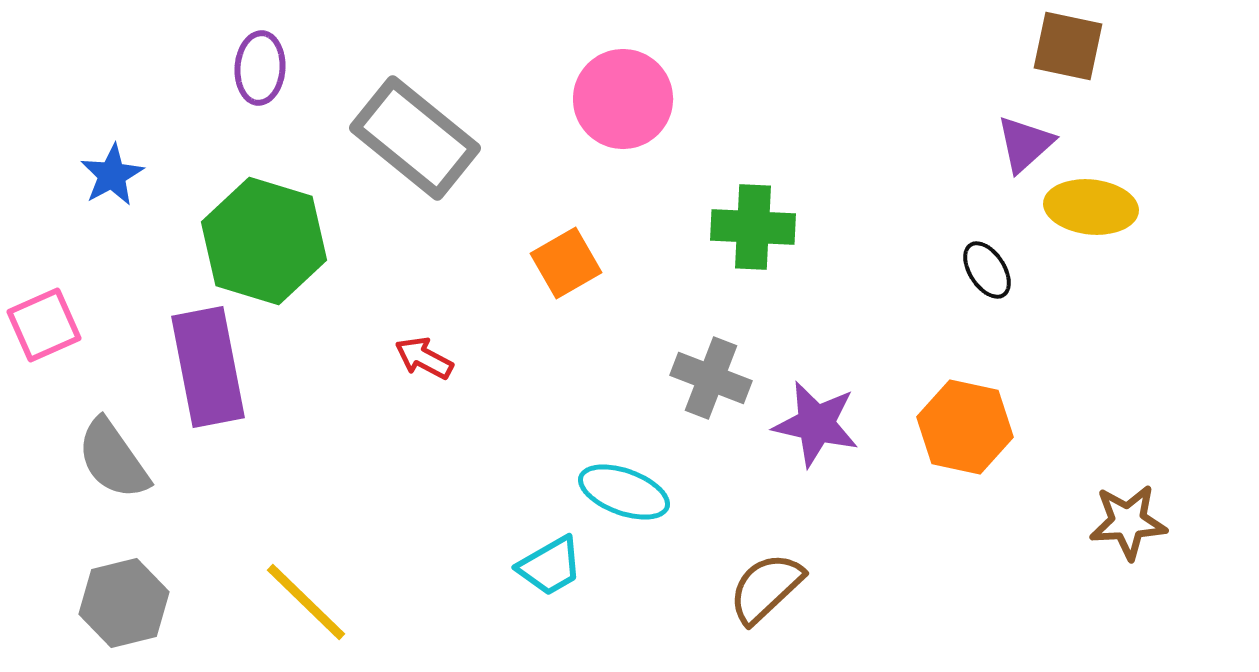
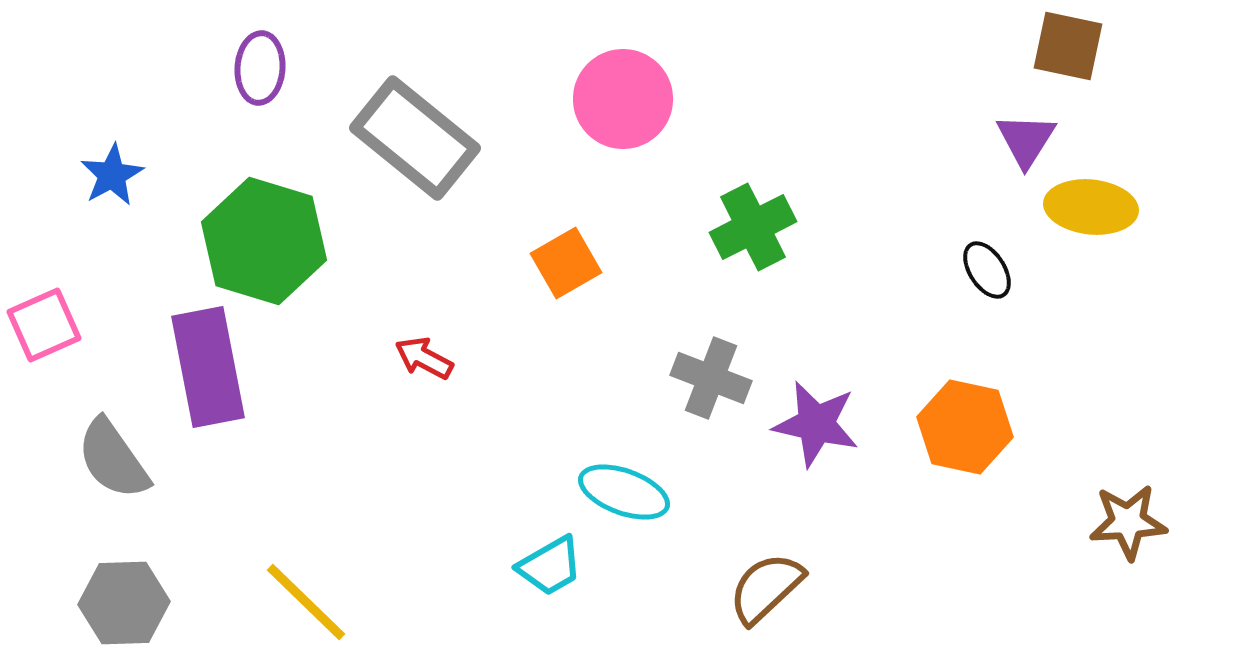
purple triangle: moved 1 px right, 4 px up; rotated 16 degrees counterclockwise
green cross: rotated 30 degrees counterclockwise
gray hexagon: rotated 12 degrees clockwise
